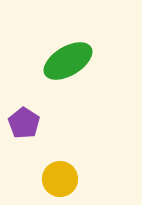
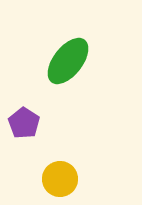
green ellipse: rotated 21 degrees counterclockwise
